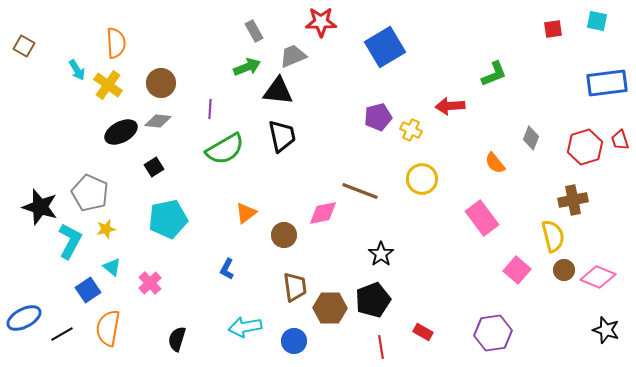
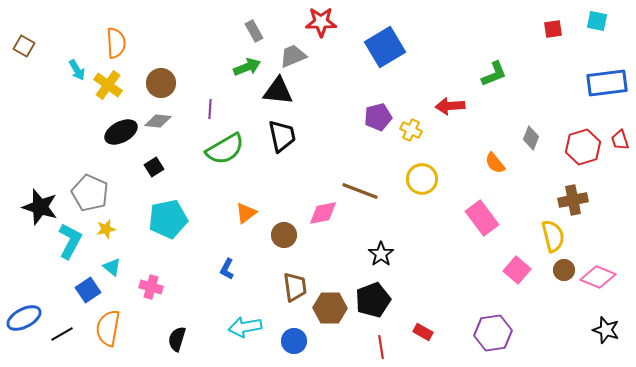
red hexagon at (585, 147): moved 2 px left
pink cross at (150, 283): moved 1 px right, 4 px down; rotated 30 degrees counterclockwise
